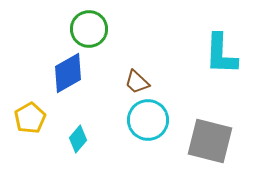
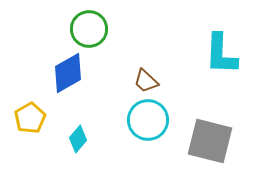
brown trapezoid: moved 9 px right, 1 px up
